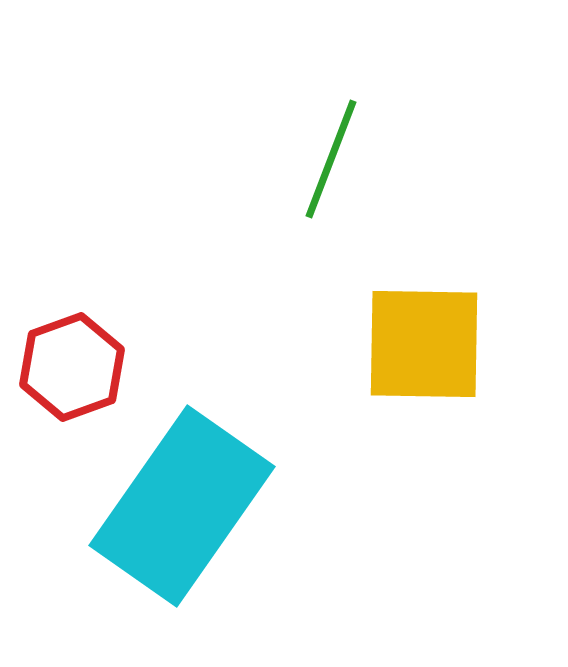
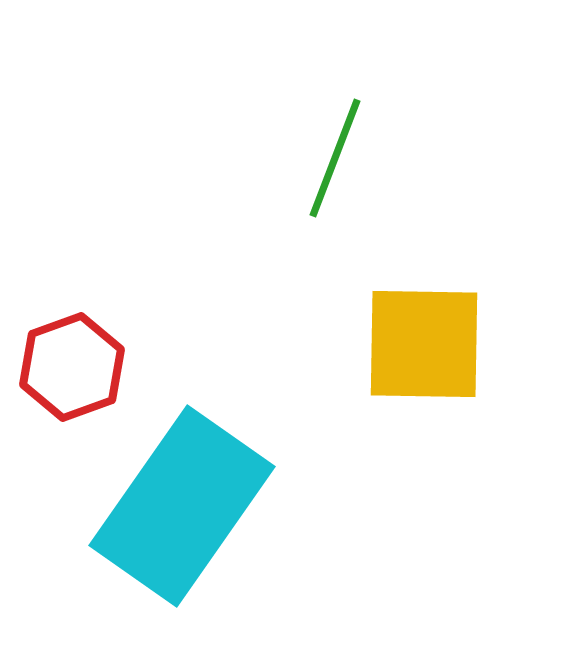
green line: moved 4 px right, 1 px up
